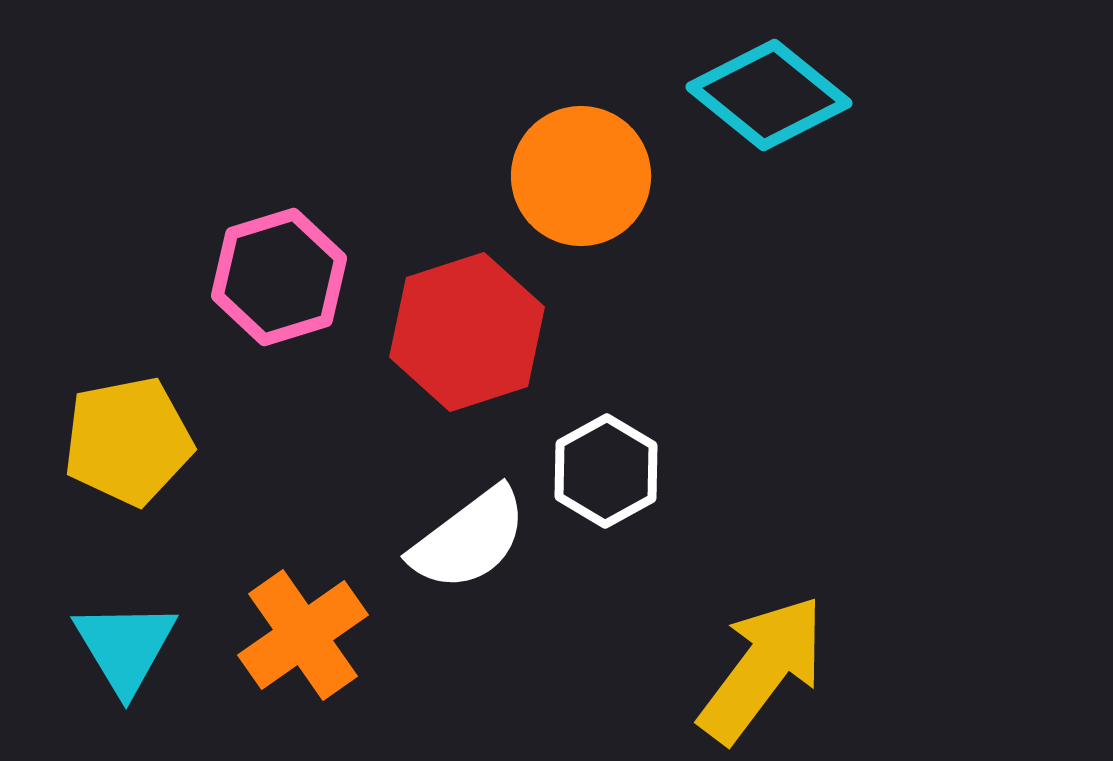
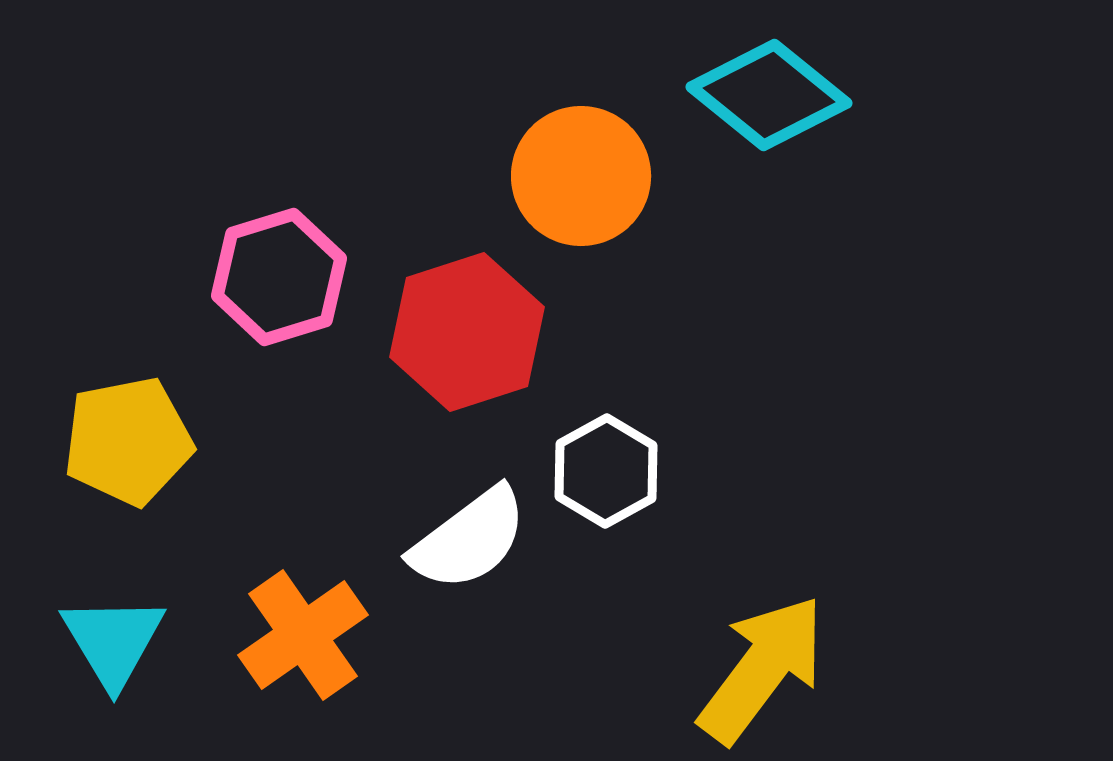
cyan triangle: moved 12 px left, 6 px up
